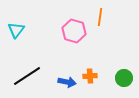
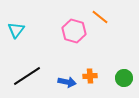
orange line: rotated 60 degrees counterclockwise
